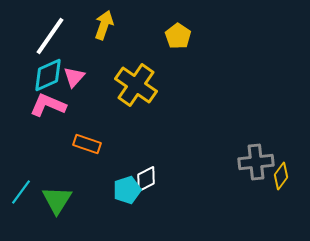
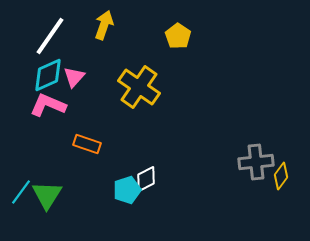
yellow cross: moved 3 px right, 2 px down
green triangle: moved 10 px left, 5 px up
